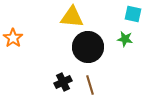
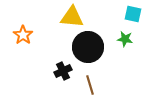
orange star: moved 10 px right, 3 px up
black cross: moved 11 px up
